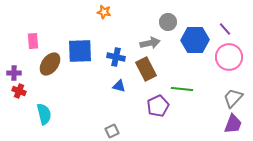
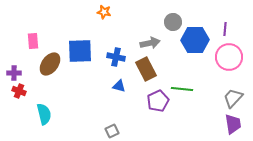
gray circle: moved 5 px right
purple line: rotated 48 degrees clockwise
purple pentagon: moved 5 px up
purple trapezoid: rotated 30 degrees counterclockwise
